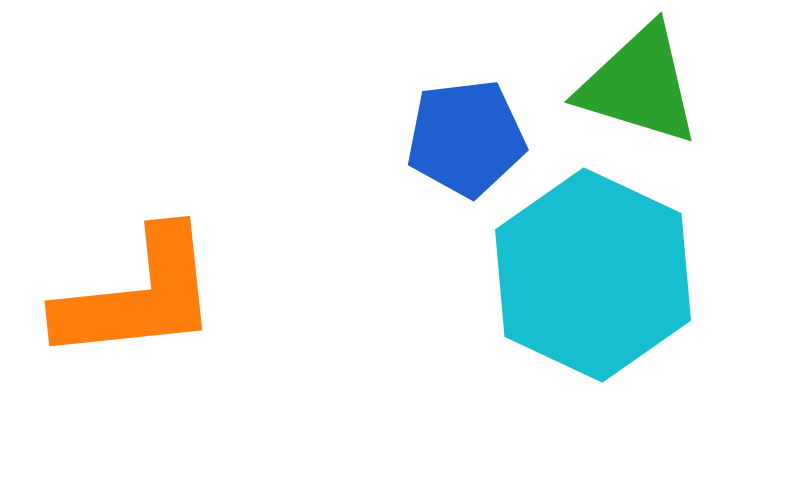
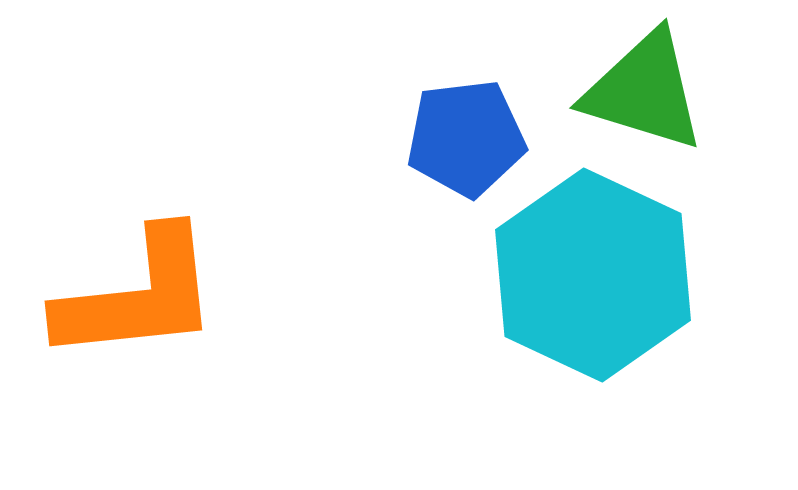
green triangle: moved 5 px right, 6 px down
